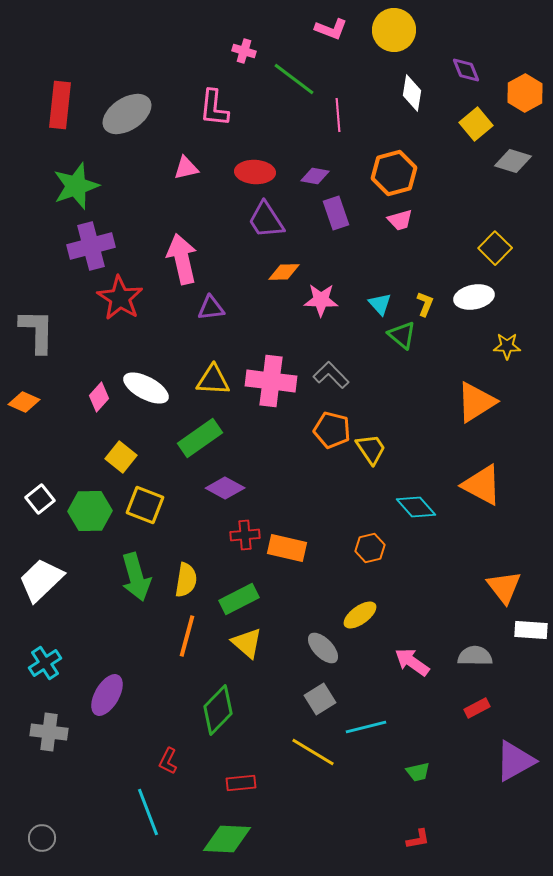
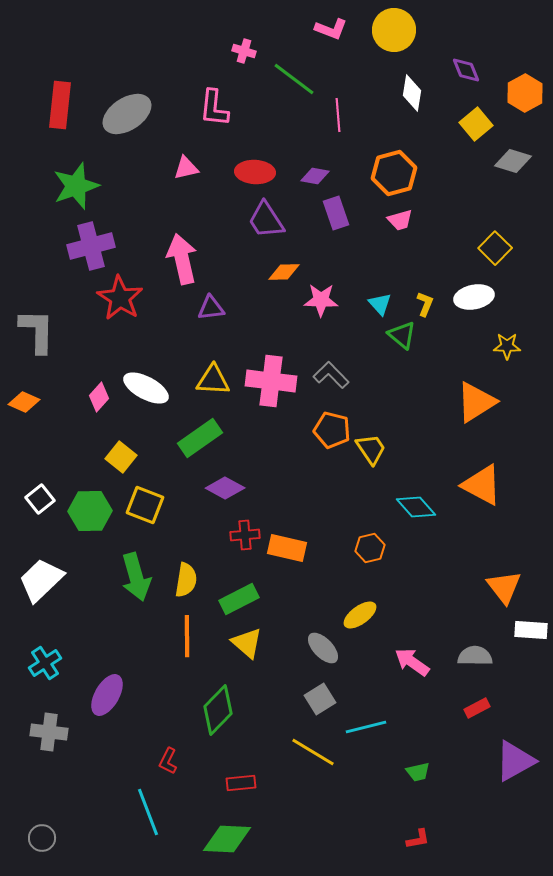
orange line at (187, 636): rotated 15 degrees counterclockwise
